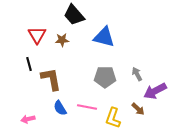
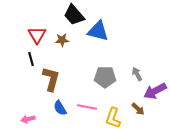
blue triangle: moved 6 px left, 6 px up
black line: moved 2 px right, 5 px up
brown L-shape: rotated 25 degrees clockwise
